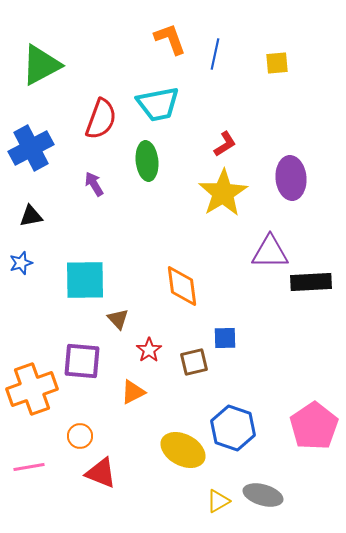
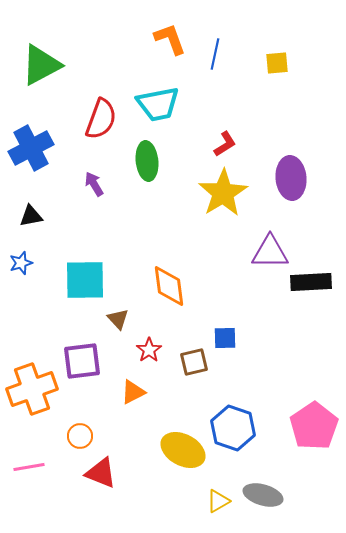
orange diamond: moved 13 px left
purple square: rotated 12 degrees counterclockwise
